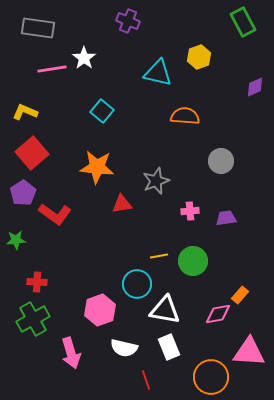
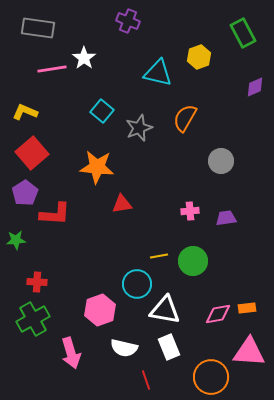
green rectangle: moved 11 px down
orange semicircle: moved 2 px down; rotated 64 degrees counterclockwise
gray star: moved 17 px left, 53 px up
purple pentagon: moved 2 px right
red L-shape: rotated 32 degrees counterclockwise
orange rectangle: moved 7 px right, 13 px down; rotated 42 degrees clockwise
